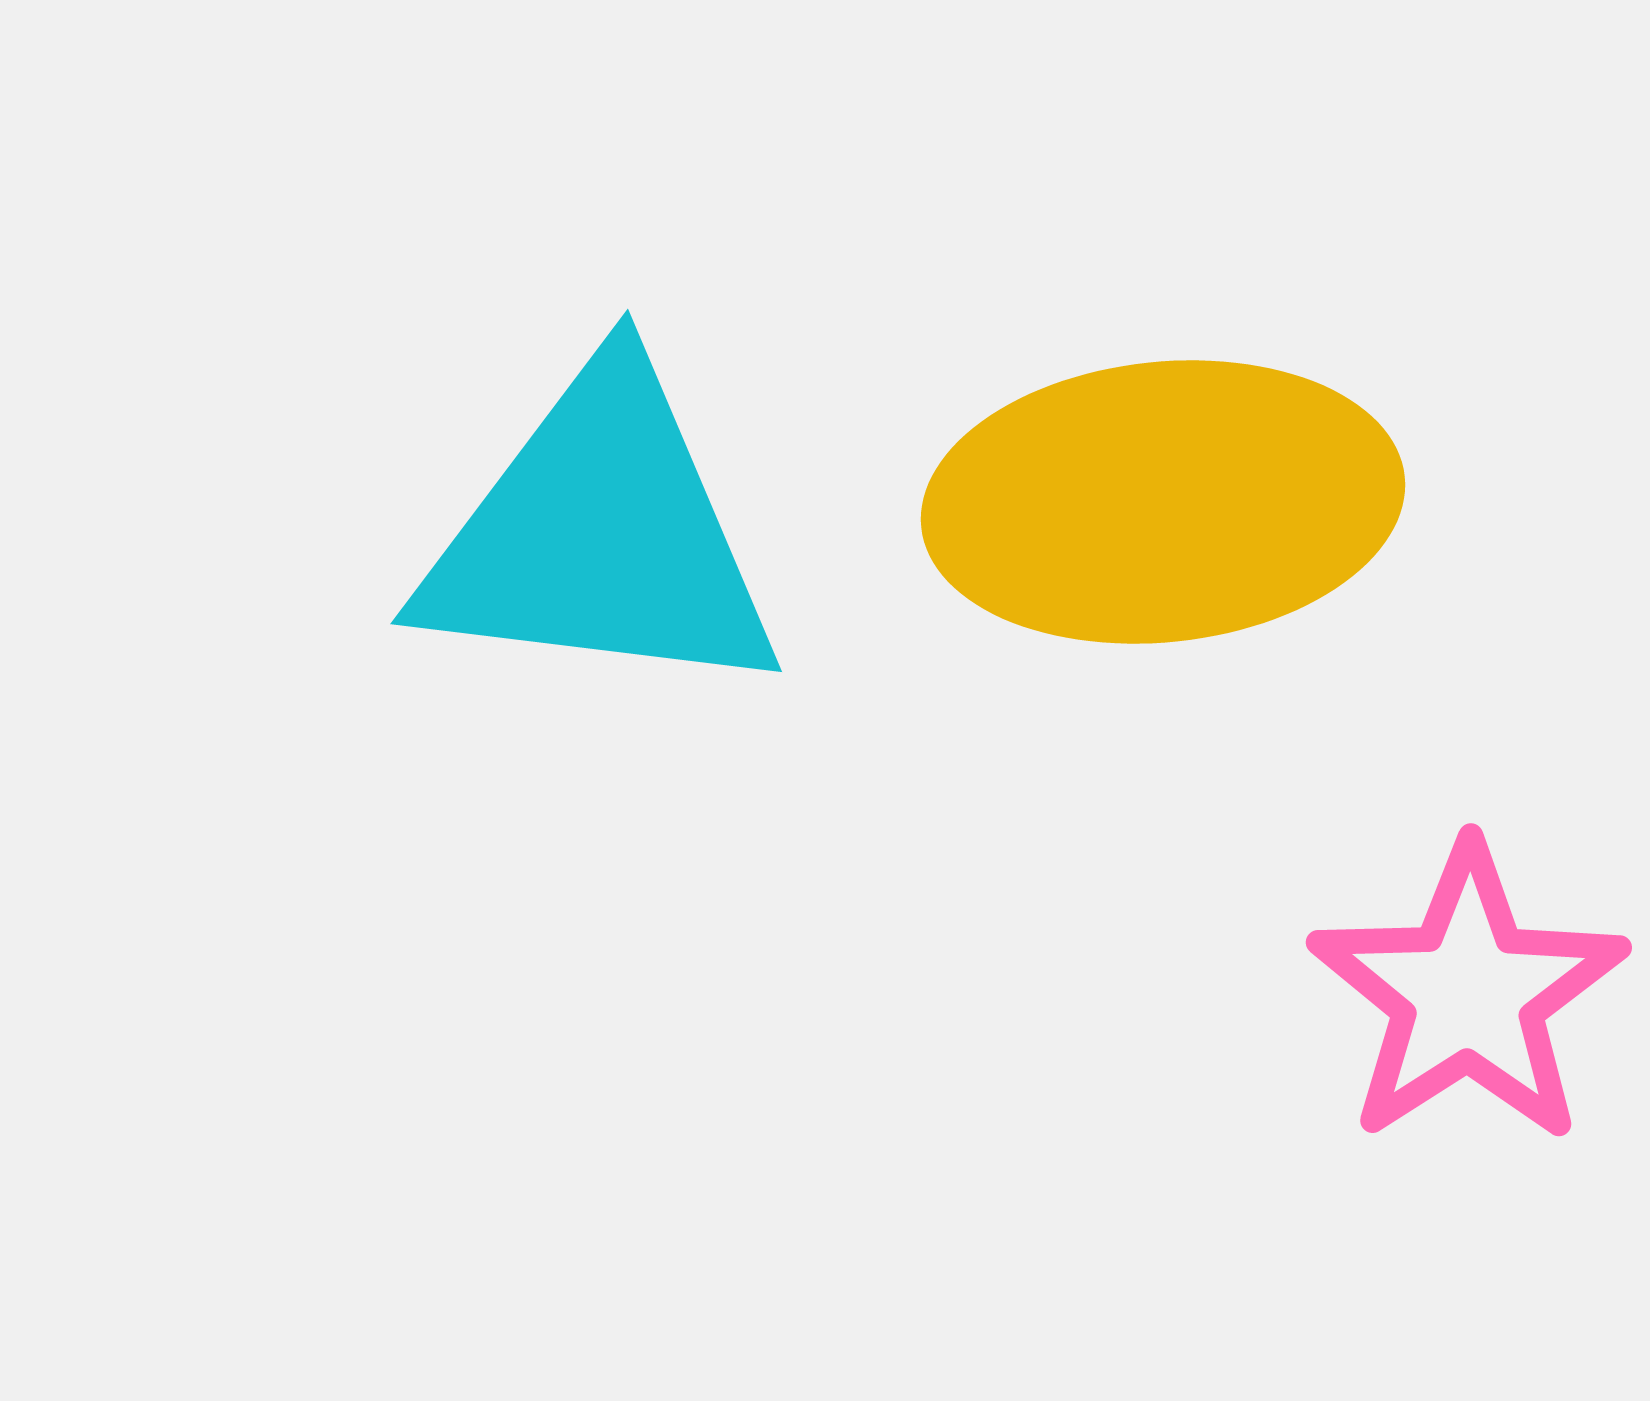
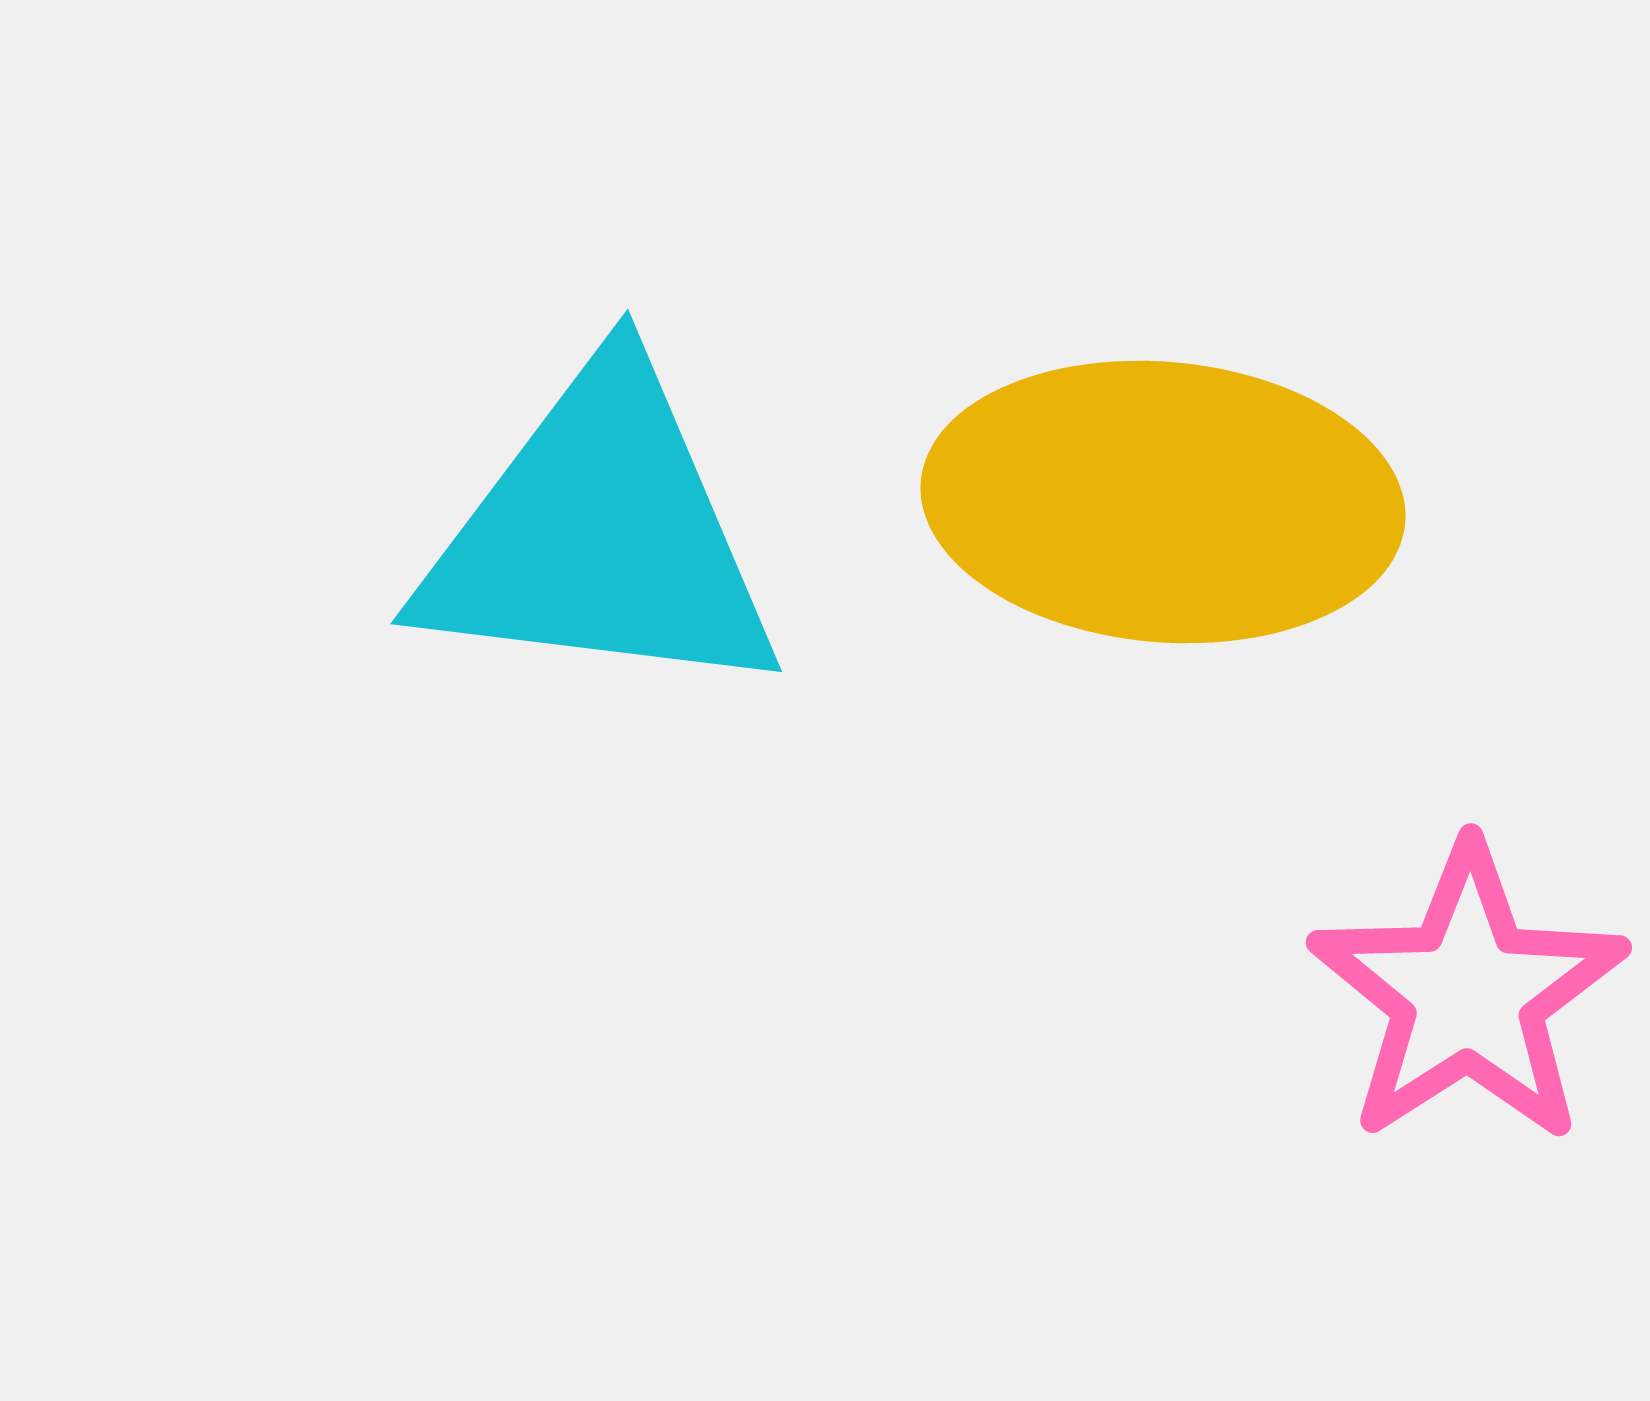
yellow ellipse: rotated 11 degrees clockwise
